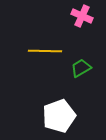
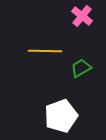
pink cross: rotated 15 degrees clockwise
white pentagon: moved 2 px right
